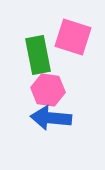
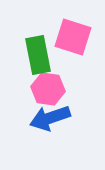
pink hexagon: moved 1 px up
blue arrow: moved 1 px left; rotated 24 degrees counterclockwise
